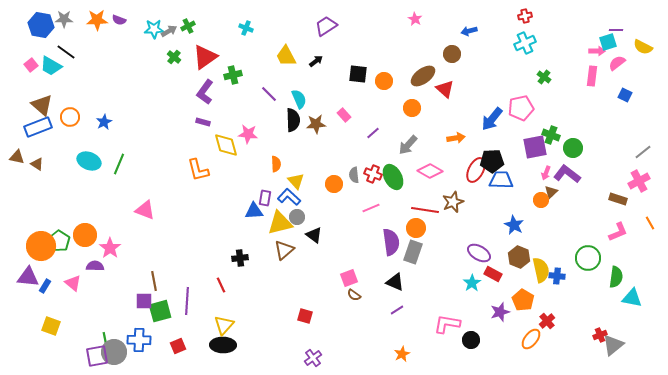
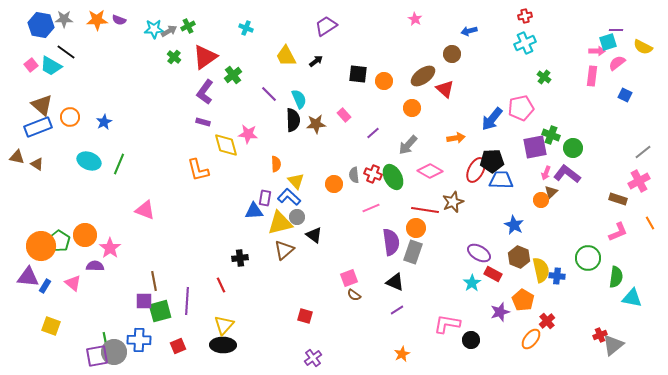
green cross at (233, 75): rotated 24 degrees counterclockwise
